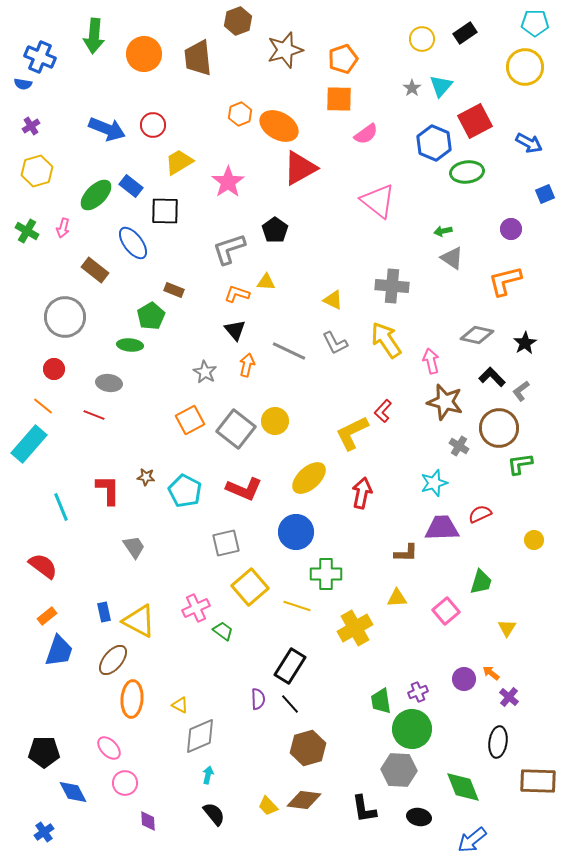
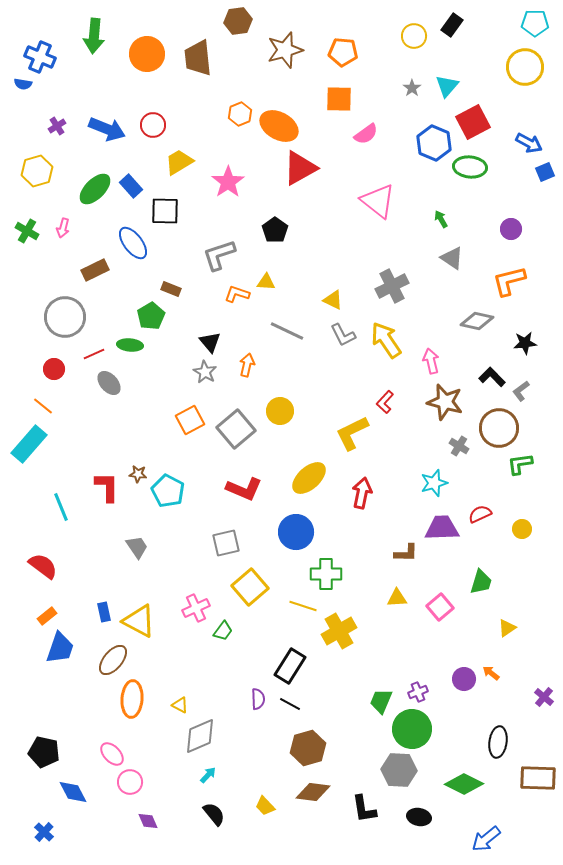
brown hexagon at (238, 21): rotated 12 degrees clockwise
black rectangle at (465, 33): moved 13 px left, 8 px up; rotated 20 degrees counterclockwise
yellow circle at (422, 39): moved 8 px left, 3 px up
orange circle at (144, 54): moved 3 px right
orange pentagon at (343, 59): moved 7 px up; rotated 24 degrees clockwise
cyan triangle at (441, 86): moved 6 px right
red square at (475, 121): moved 2 px left, 1 px down
purple cross at (31, 126): moved 26 px right
green ellipse at (467, 172): moved 3 px right, 5 px up; rotated 12 degrees clockwise
blue rectangle at (131, 186): rotated 10 degrees clockwise
blue square at (545, 194): moved 22 px up
green ellipse at (96, 195): moved 1 px left, 6 px up
green arrow at (443, 231): moved 2 px left, 12 px up; rotated 72 degrees clockwise
gray L-shape at (229, 249): moved 10 px left, 6 px down
brown rectangle at (95, 270): rotated 64 degrees counterclockwise
orange L-shape at (505, 281): moved 4 px right
gray cross at (392, 286): rotated 32 degrees counterclockwise
brown rectangle at (174, 290): moved 3 px left, 1 px up
black triangle at (235, 330): moved 25 px left, 12 px down
gray diamond at (477, 335): moved 14 px up
gray L-shape at (335, 343): moved 8 px right, 8 px up
black star at (525, 343): rotated 25 degrees clockwise
gray line at (289, 351): moved 2 px left, 20 px up
gray ellipse at (109, 383): rotated 40 degrees clockwise
red L-shape at (383, 411): moved 2 px right, 9 px up
red line at (94, 415): moved 61 px up; rotated 45 degrees counterclockwise
yellow circle at (275, 421): moved 5 px right, 10 px up
gray square at (236, 429): rotated 12 degrees clockwise
brown star at (146, 477): moved 8 px left, 3 px up
red L-shape at (108, 490): moved 1 px left, 3 px up
cyan pentagon at (185, 491): moved 17 px left
yellow circle at (534, 540): moved 12 px left, 11 px up
gray trapezoid at (134, 547): moved 3 px right
yellow line at (297, 606): moved 6 px right
pink square at (446, 611): moved 6 px left, 4 px up
yellow cross at (355, 628): moved 16 px left, 3 px down
yellow triangle at (507, 628): rotated 24 degrees clockwise
green trapezoid at (223, 631): rotated 90 degrees clockwise
blue trapezoid at (59, 651): moved 1 px right, 3 px up
purple cross at (509, 697): moved 35 px right
green trapezoid at (381, 701): rotated 32 degrees clockwise
black line at (290, 704): rotated 20 degrees counterclockwise
pink ellipse at (109, 748): moved 3 px right, 6 px down
black pentagon at (44, 752): rotated 12 degrees clockwise
cyan arrow at (208, 775): rotated 30 degrees clockwise
brown rectangle at (538, 781): moved 3 px up
pink circle at (125, 783): moved 5 px right, 1 px up
green diamond at (463, 787): moved 1 px right, 3 px up; rotated 42 degrees counterclockwise
brown diamond at (304, 800): moved 9 px right, 8 px up
yellow trapezoid at (268, 806): moved 3 px left
purple diamond at (148, 821): rotated 20 degrees counterclockwise
blue cross at (44, 832): rotated 12 degrees counterclockwise
blue arrow at (472, 840): moved 14 px right, 1 px up
